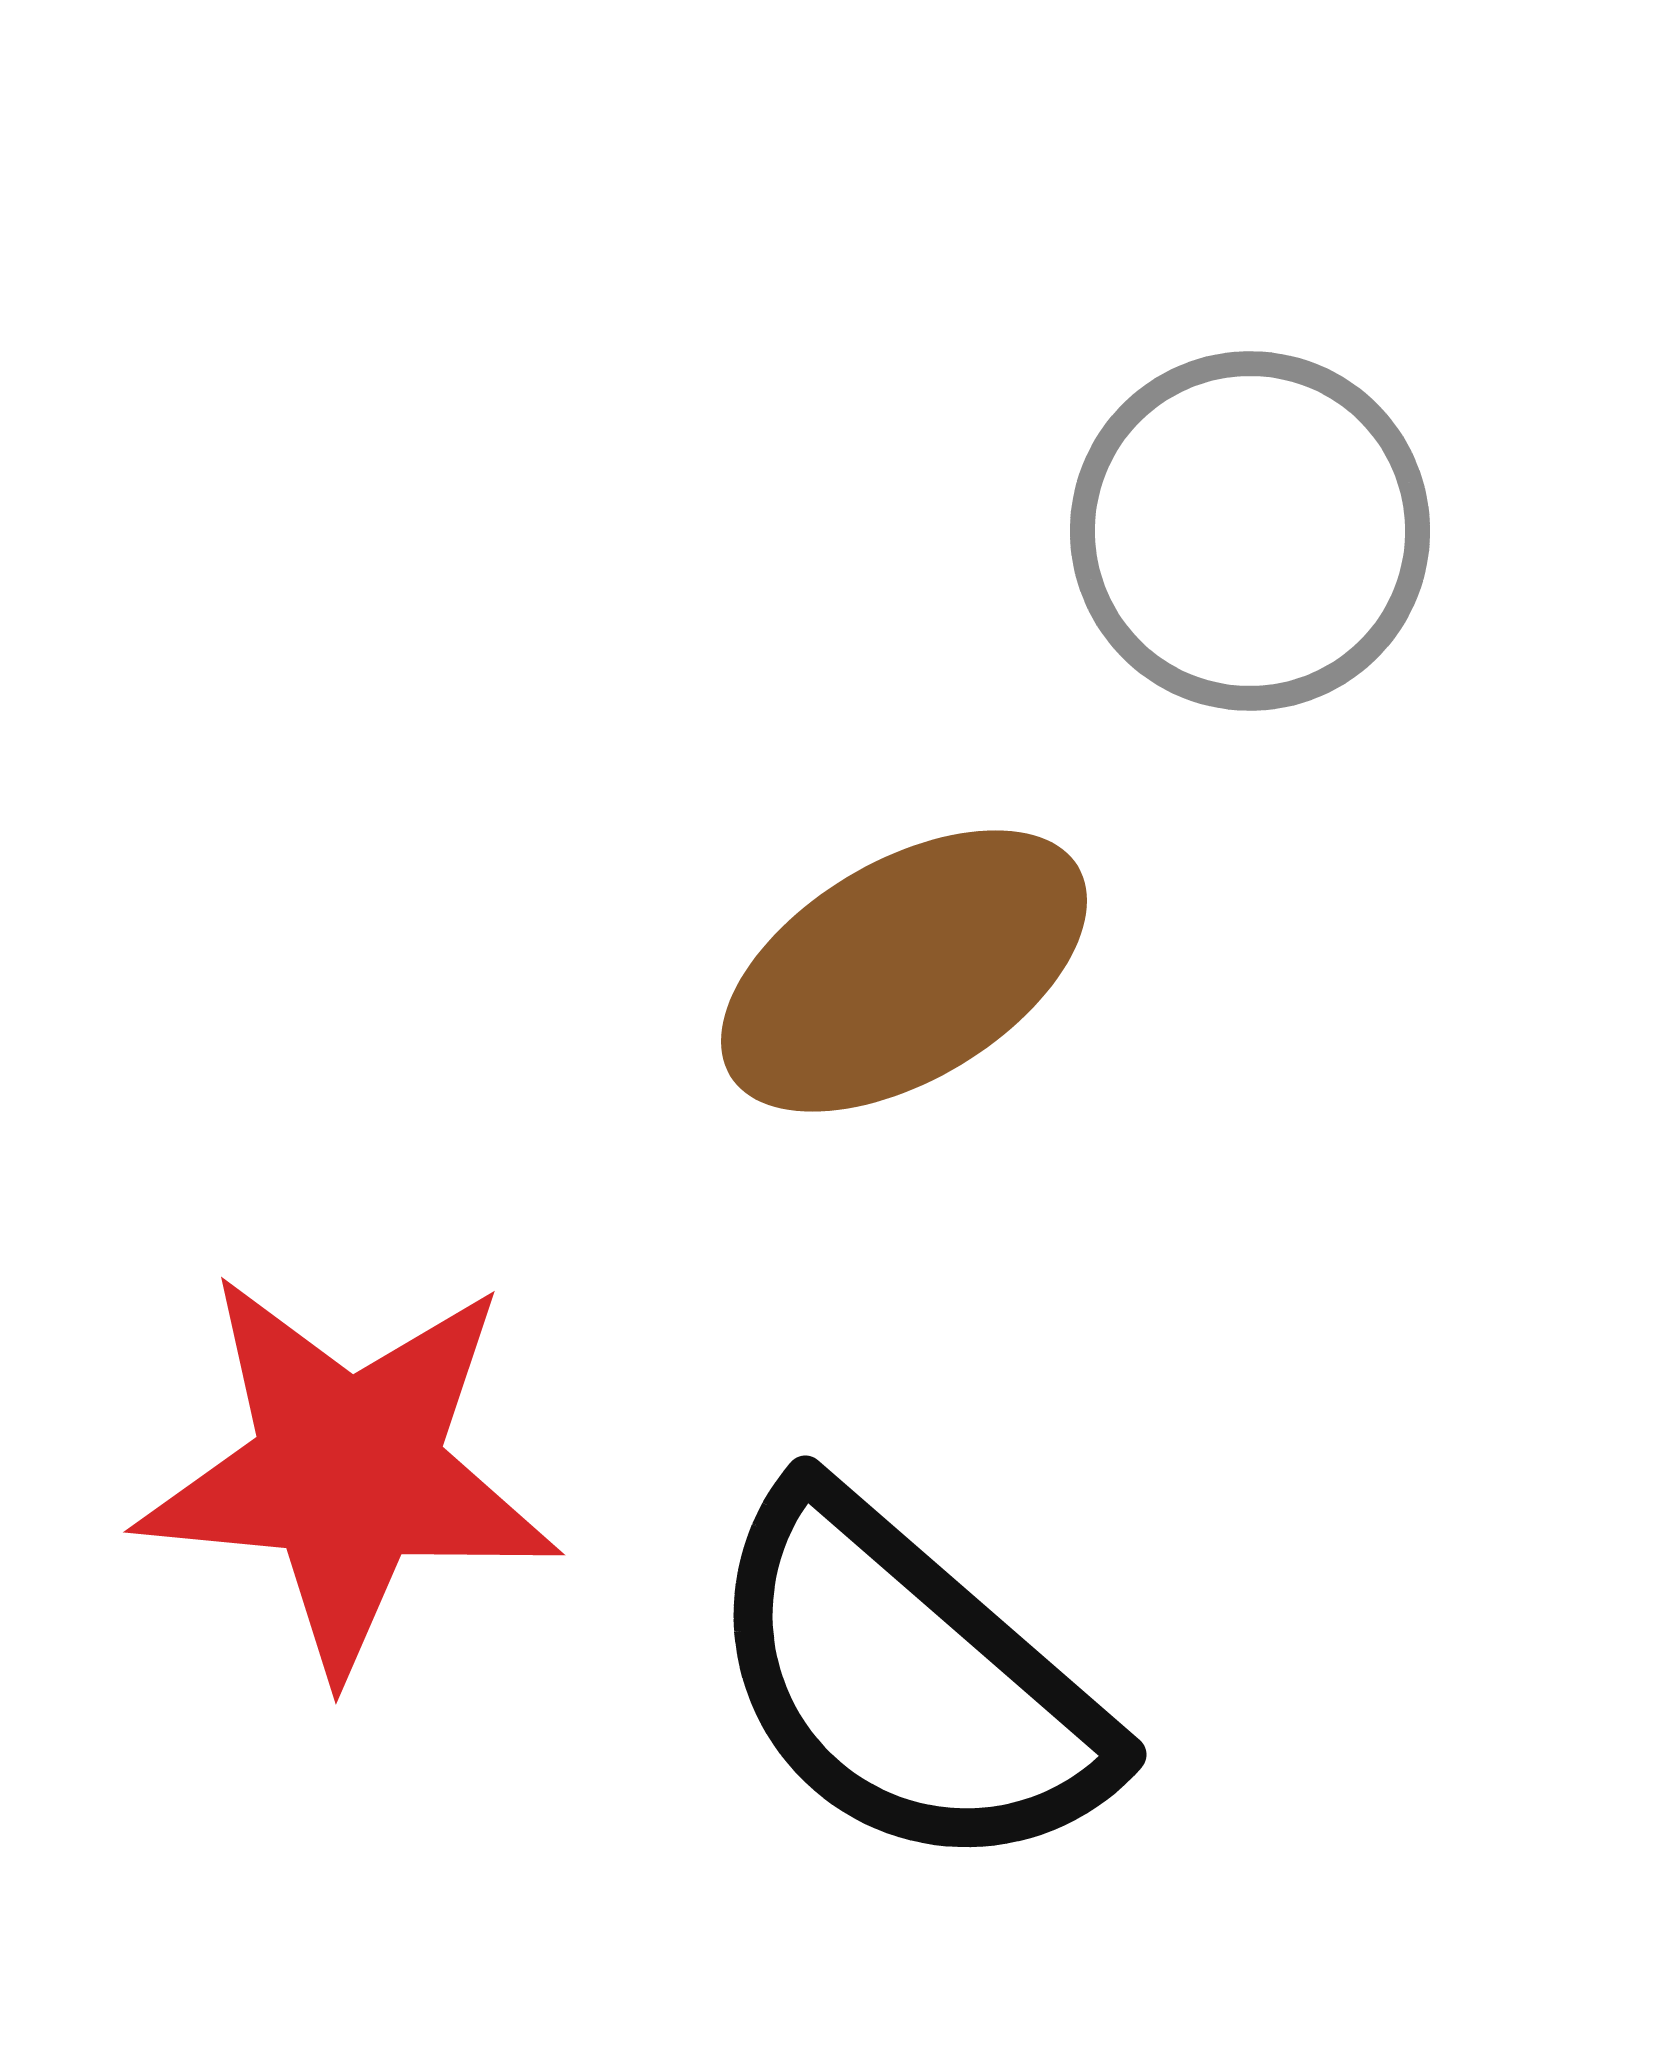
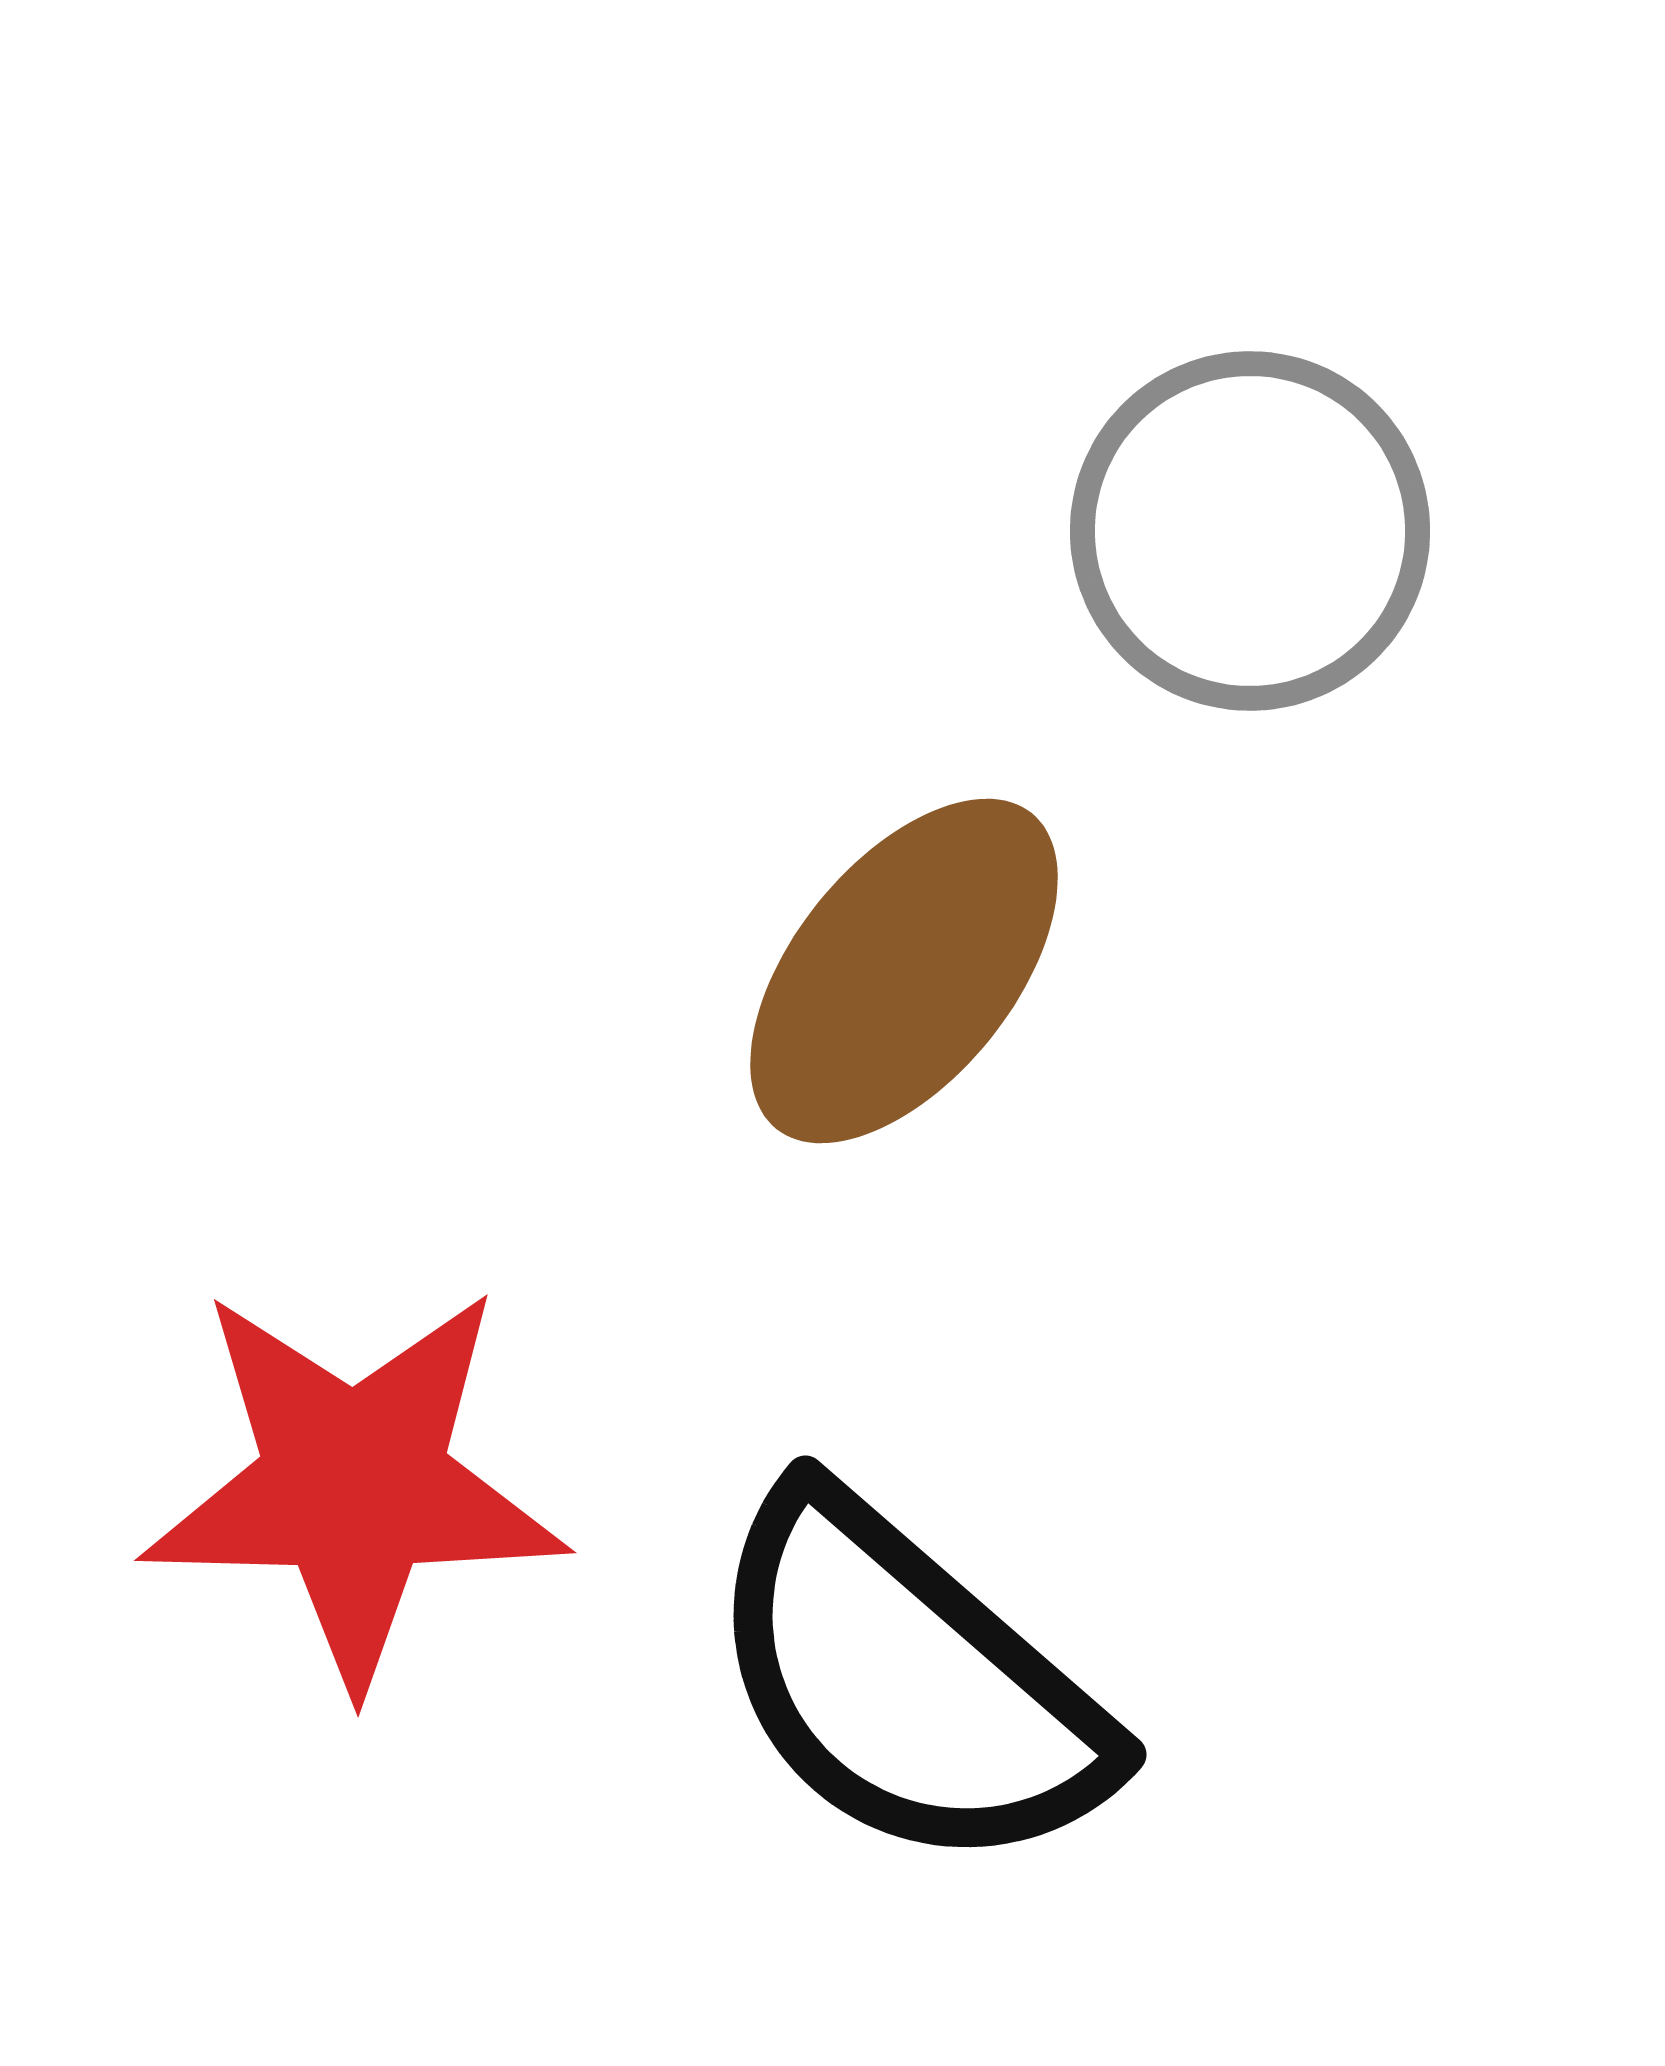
brown ellipse: rotated 20 degrees counterclockwise
red star: moved 6 px right, 13 px down; rotated 4 degrees counterclockwise
